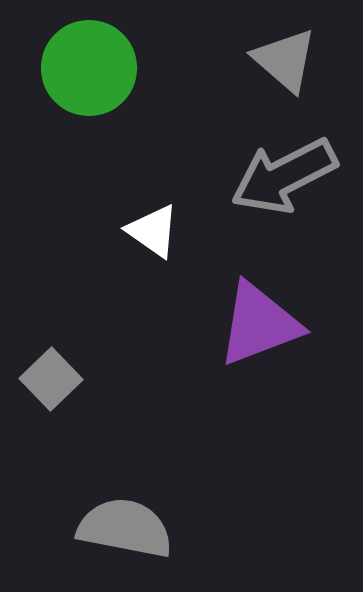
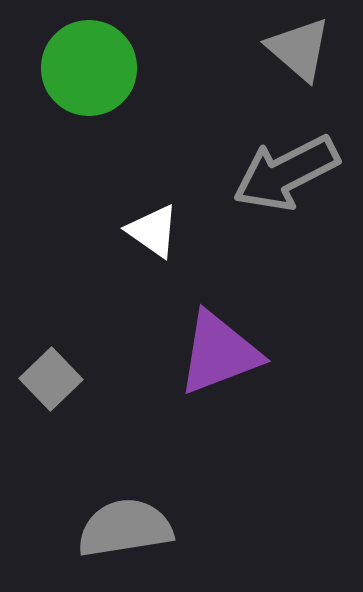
gray triangle: moved 14 px right, 11 px up
gray arrow: moved 2 px right, 3 px up
purple triangle: moved 40 px left, 29 px down
gray semicircle: rotated 20 degrees counterclockwise
